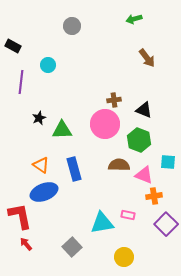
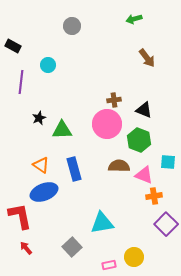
pink circle: moved 2 px right
brown semicircle: moved 1 px down
pink rectangle: moved 19 px left, 50 px down; rotated 24 degrees counterclockwise
red arrow: moved 4 px down
yellow circle: moved 10 px right
